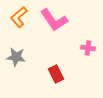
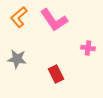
gray star: moved 1 px right, 2 px down
